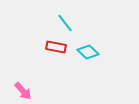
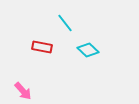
red rectangle: moved 14 px left
cyan diamond: moved 2 px up
